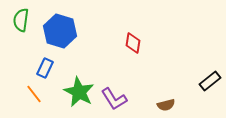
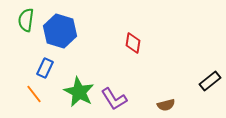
green semicircle: moved 5 px right
